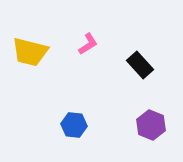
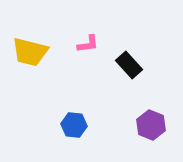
pink L-shape: rotated 25 degrees clockwise
black rectangle: moved 11 px left
